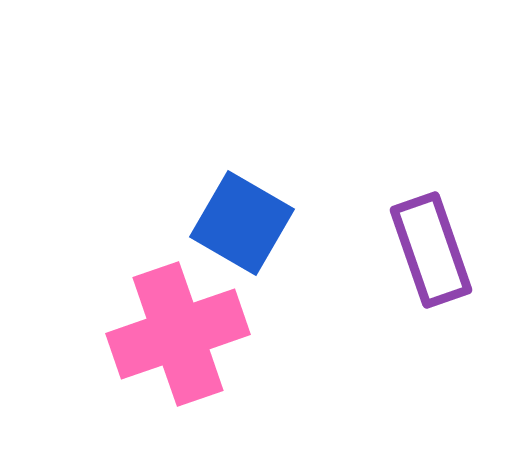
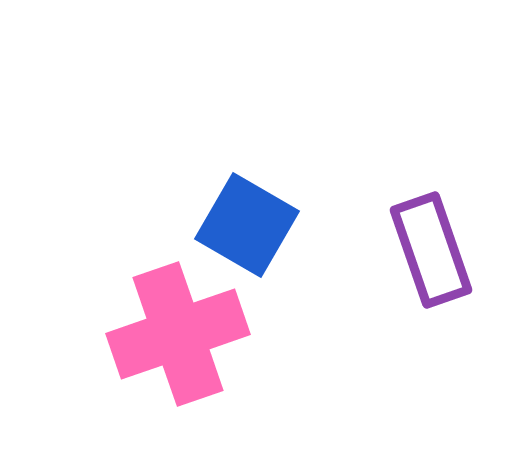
blue square: moved 5 px right, 2 px down
